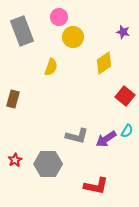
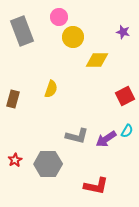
yellow diamond: moved 7 px left, 3 px up; rotated 35 degrees clockwise
yellow semicircle: moved 22 px down
red square: rotated 24 degrees clockwise
